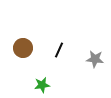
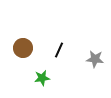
green star: moved 7 px up
